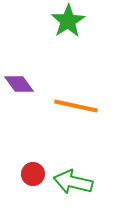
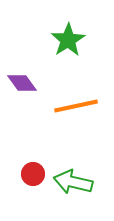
green star: moved 19 px down
purple diamond: moved 3 px right, 1 px up
orange line: rotated 24 degrees counterclockwise
